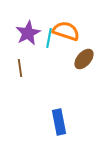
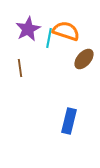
purple star: moved 4 px up
blue rectangle: moved 10 px right, 1 px up; rotated 25 degrees clockwise
